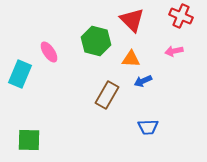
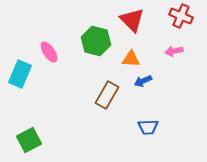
green square: rotated 30 degrees counterclockwise
